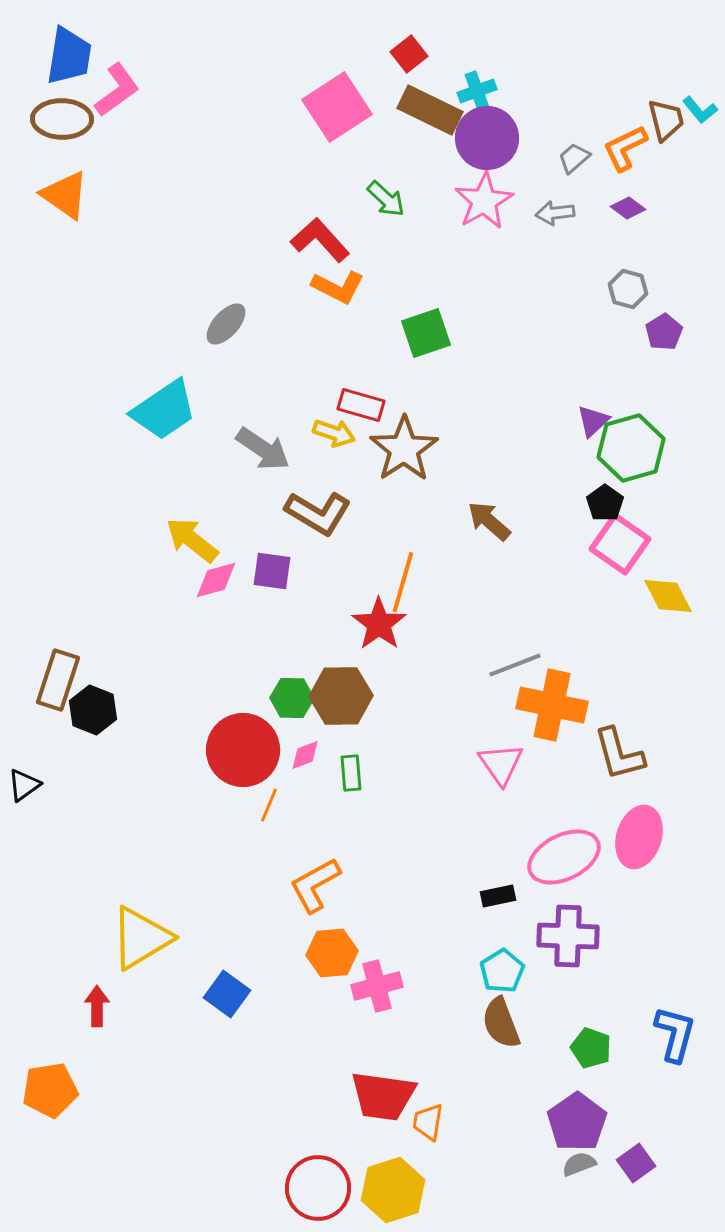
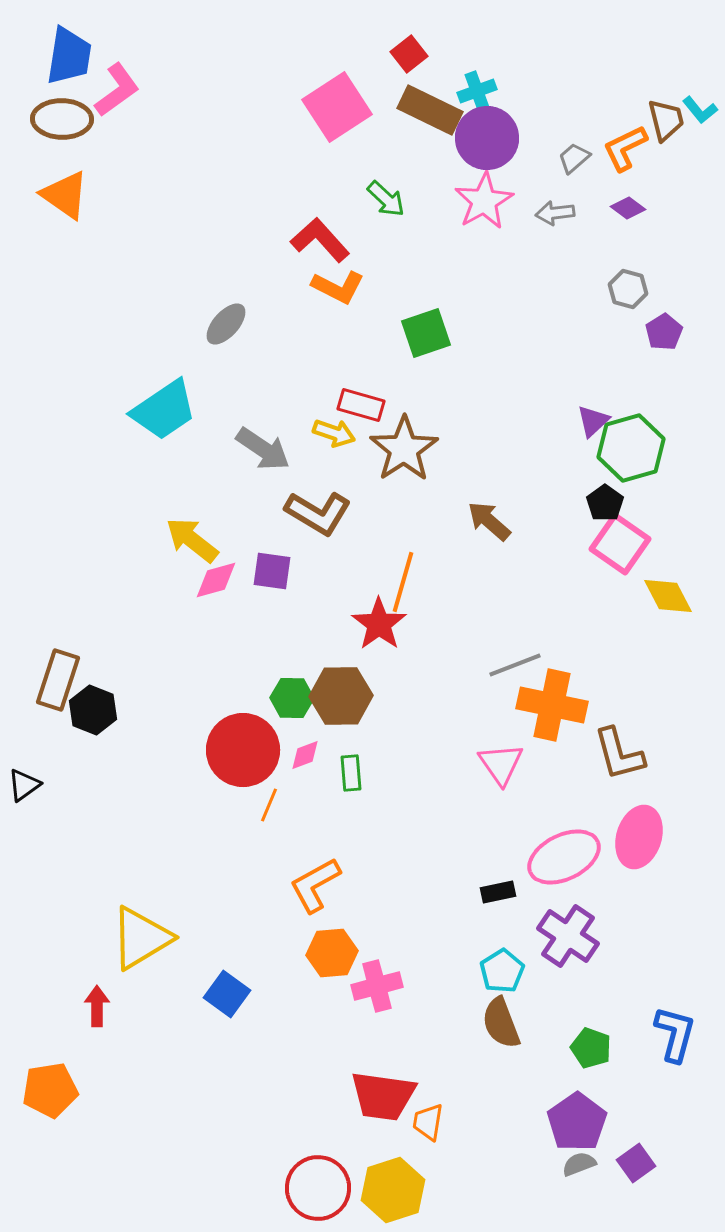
black rectangle at (498, 896): moved 4 px up
purple cross at (568, 936): rotated 32 degrees clockwise
